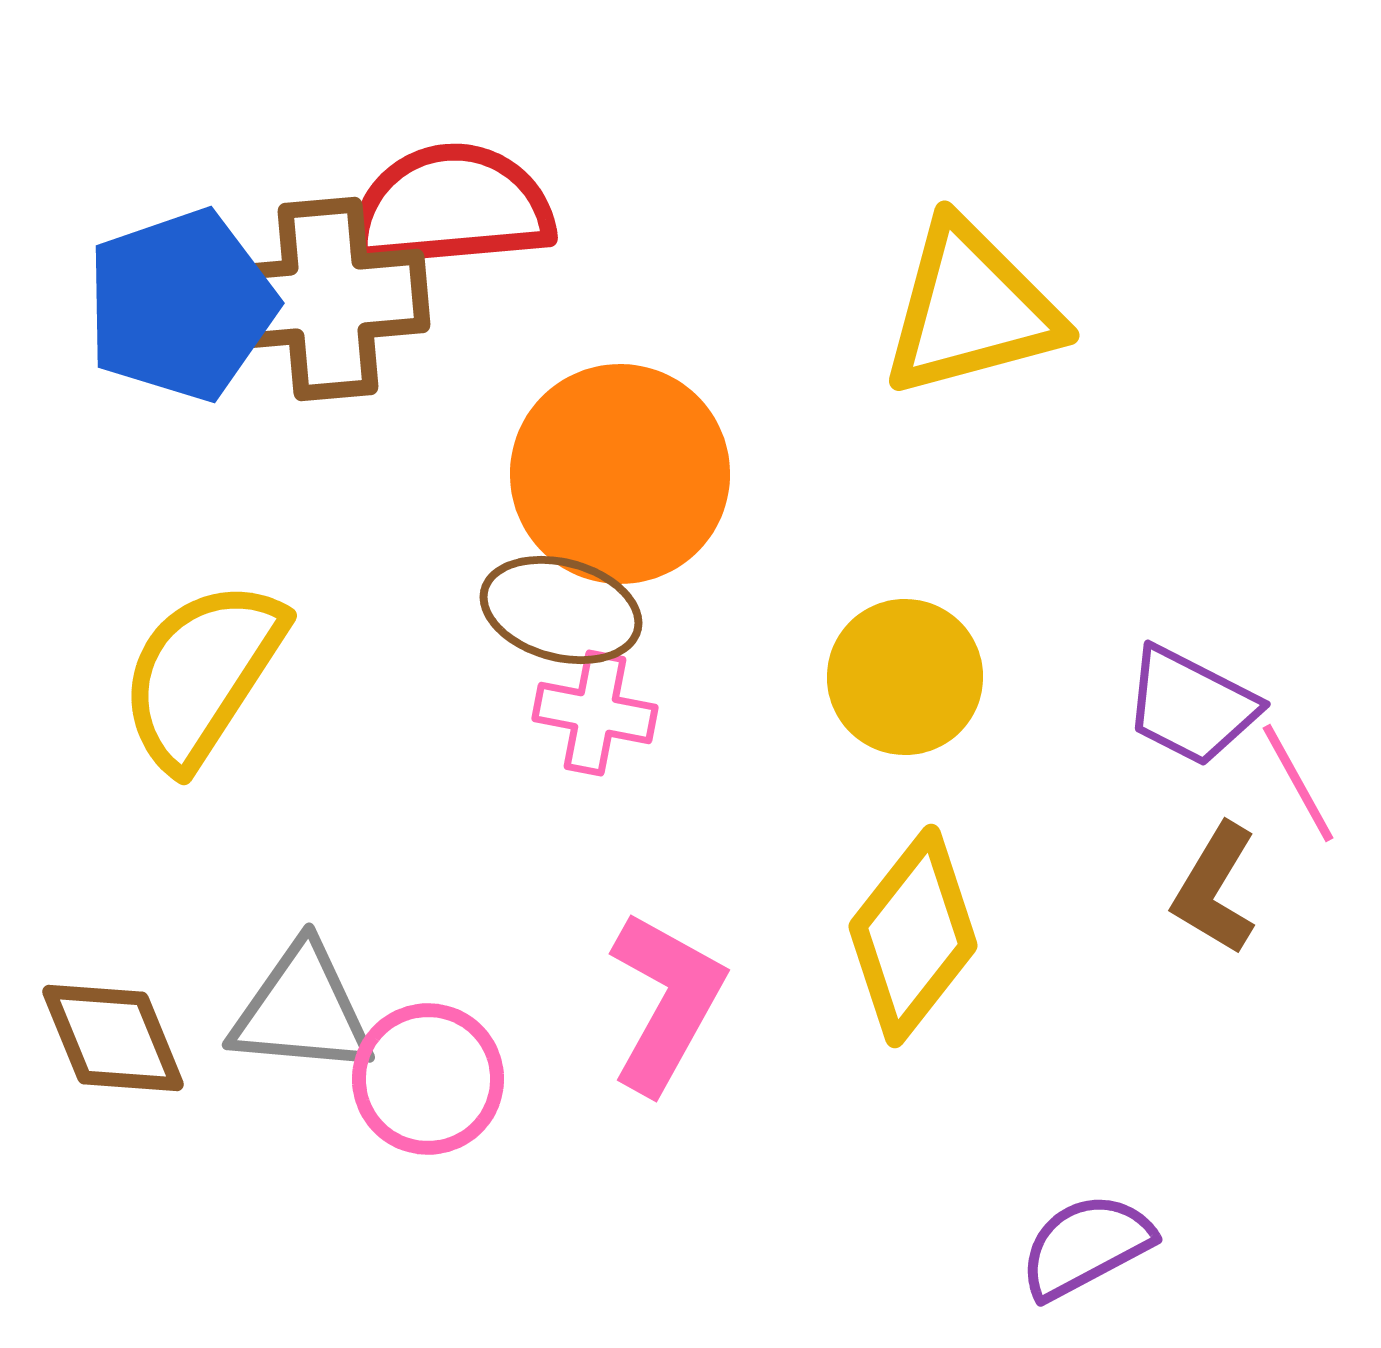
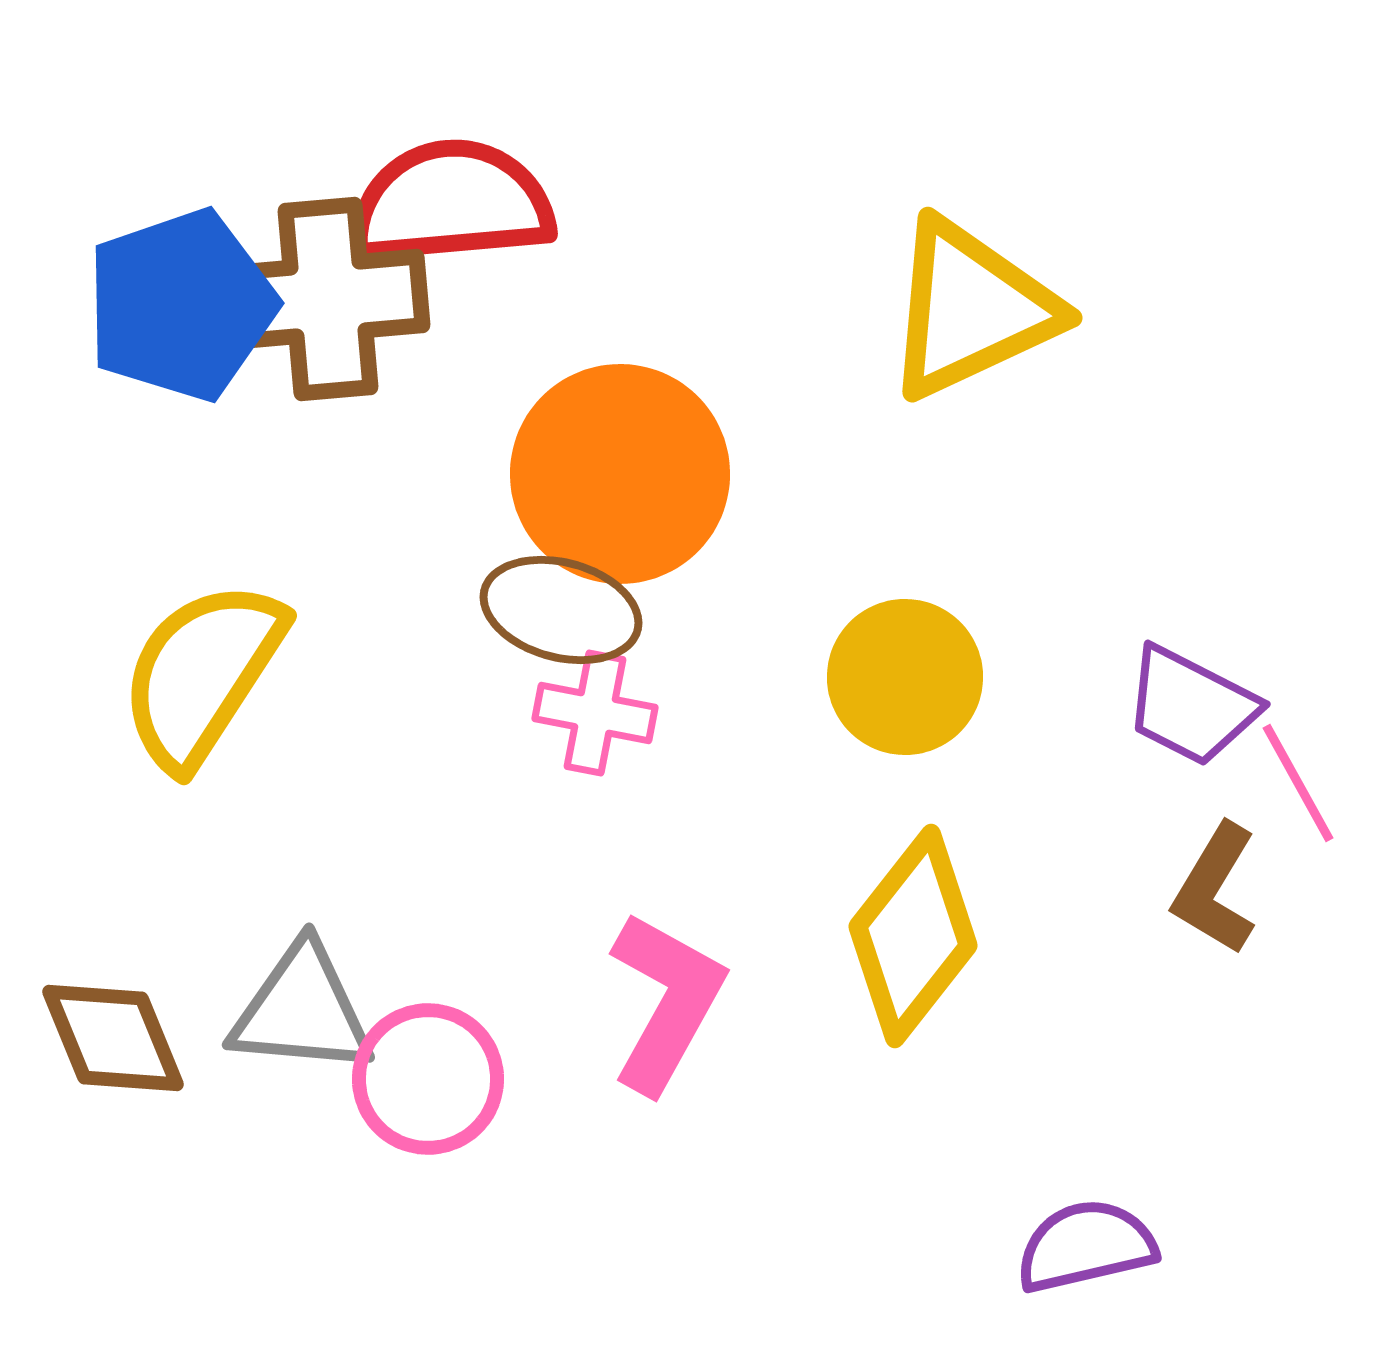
red semicircle: moved 4 px up
yellow triangle: rotated 10 degrees counterclockwise
purple semicircle: rotated 15 degrees clockwise
